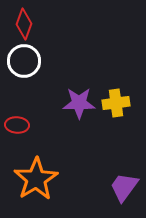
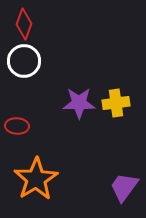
red ellipse: moved 1 px down
